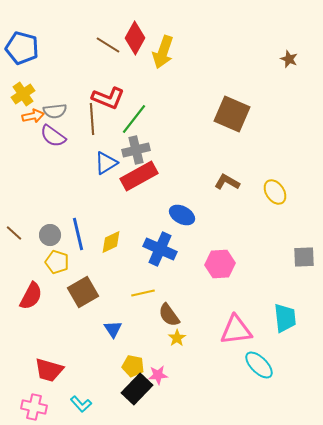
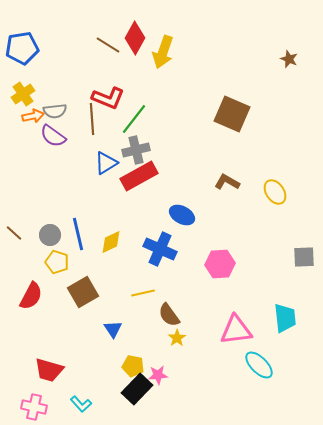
blue pentagon at (22, 48): rotated 24 degrees counterclockwise
